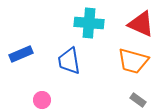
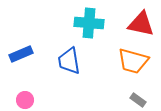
red triangle: rotated 12 degrees counterclockwise
pink circle: moved 17 px left
